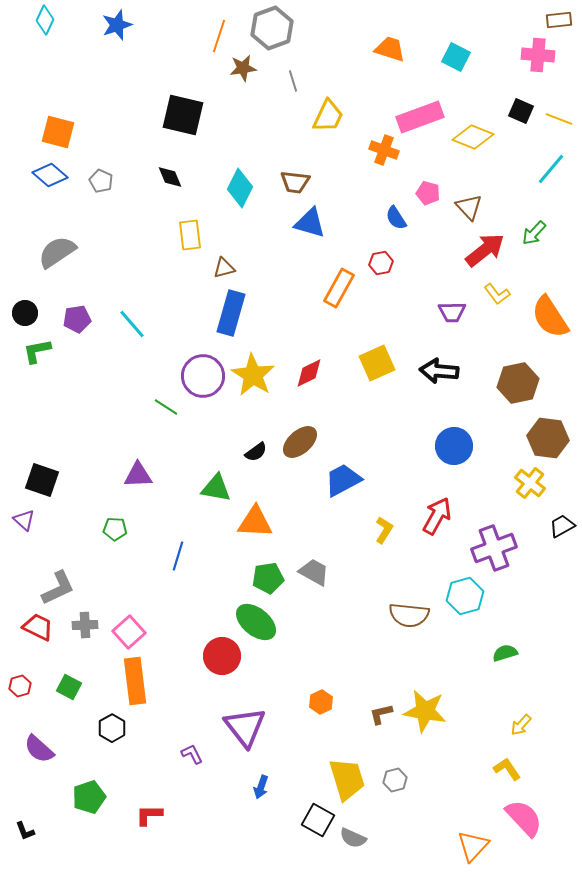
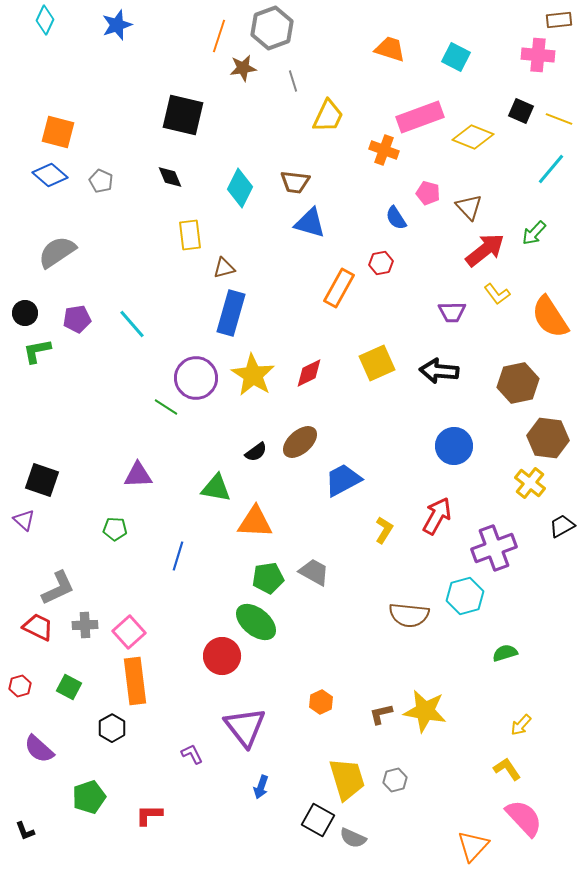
purple circle at (203, 376): moved 7 px left, 2 px down
